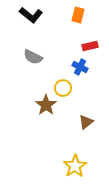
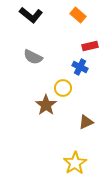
orange rectangle: rotated 63 degrees counterclockwise
brown triangle: rotated 14 degrees clockwise
yellow star: moved 3 px up
